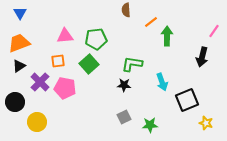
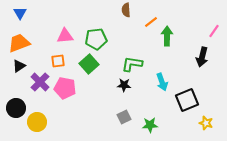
black circle: moved 1 px right, 6 px down
